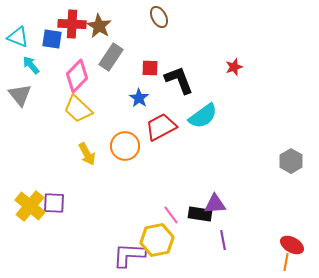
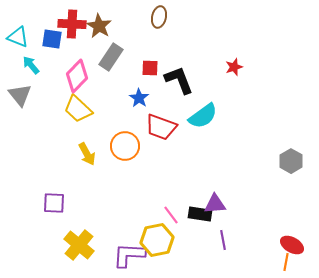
brown ellipse: rotated 40 degrees clockwise
red trapezoid: rotated 132 degrees counterclockwise
yellow cross: moved 49 px right, 39 px down
